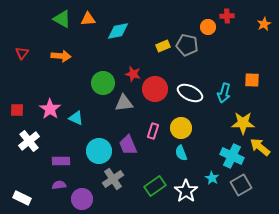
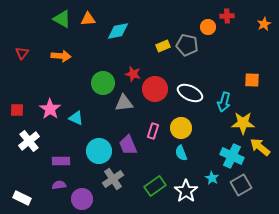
cyan arrow: moved 9 px down
